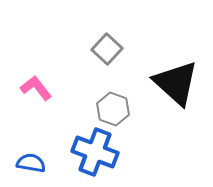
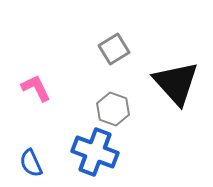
gray square: moved 7 px right; rotated 16 degrees clockwise
black triangle: rotated 6 degrees clockwise
pink L-shape: rotated 12 degrees clockwise
blue semicircle: rotated 124 degrees counterclockwise
